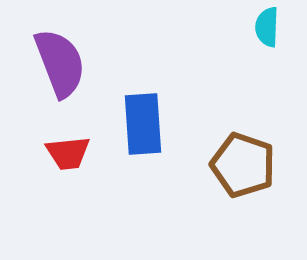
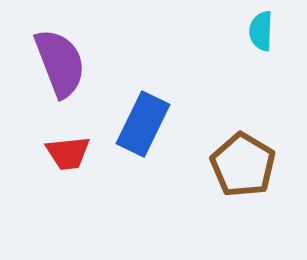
cyan semicircle: moved 6 px left, 4 px down
blue rectangle: rotated 30 degrees clockwise
brown pentagon: rotated 12 degrees clockwise
